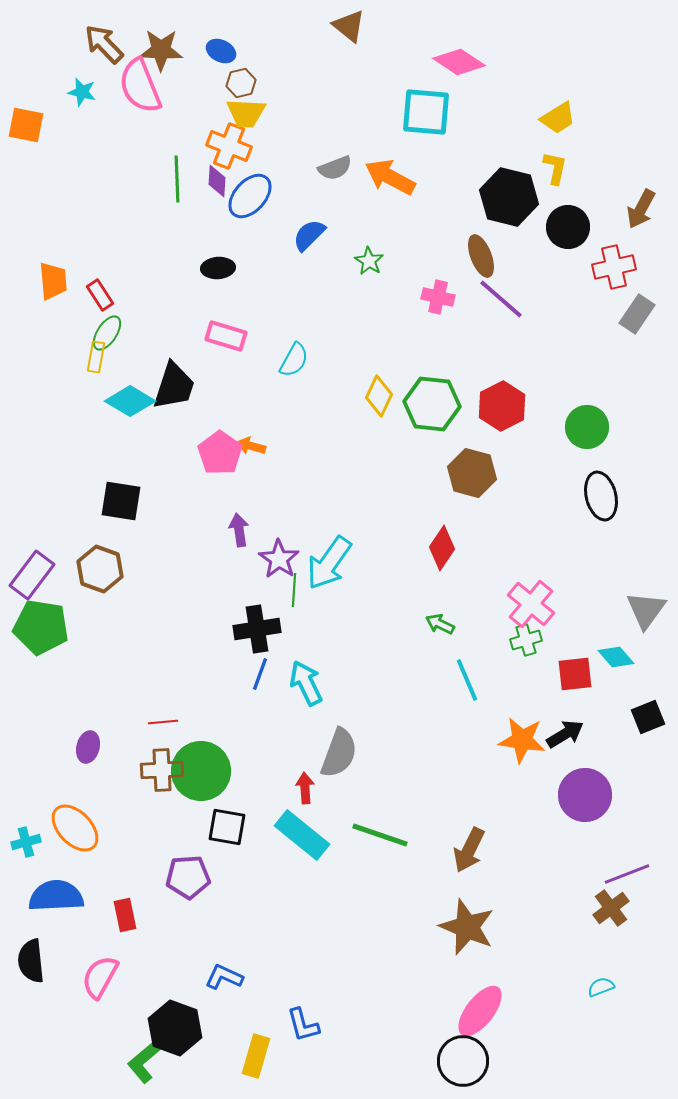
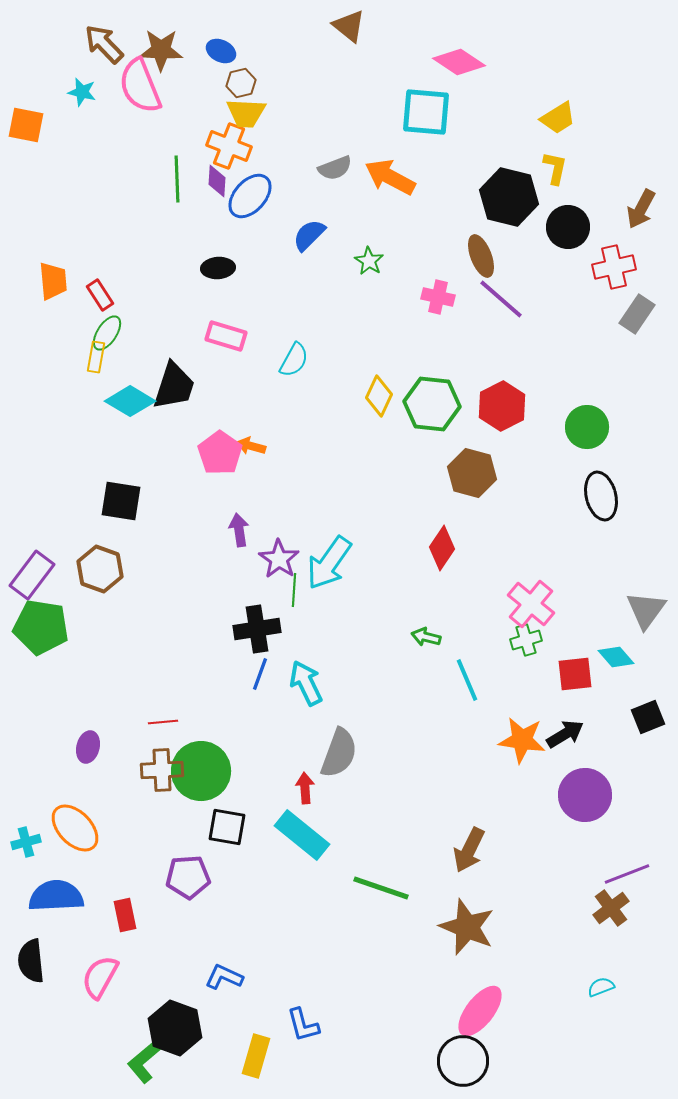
green arrow at (440, 624): moved 14 px left, 13 px down; rotated 12 degrees counterclockwise
green line at (380, 835): moved 1 px right, 53 px down
